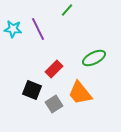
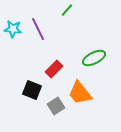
gray square: moved 2 px right, 2 px down
